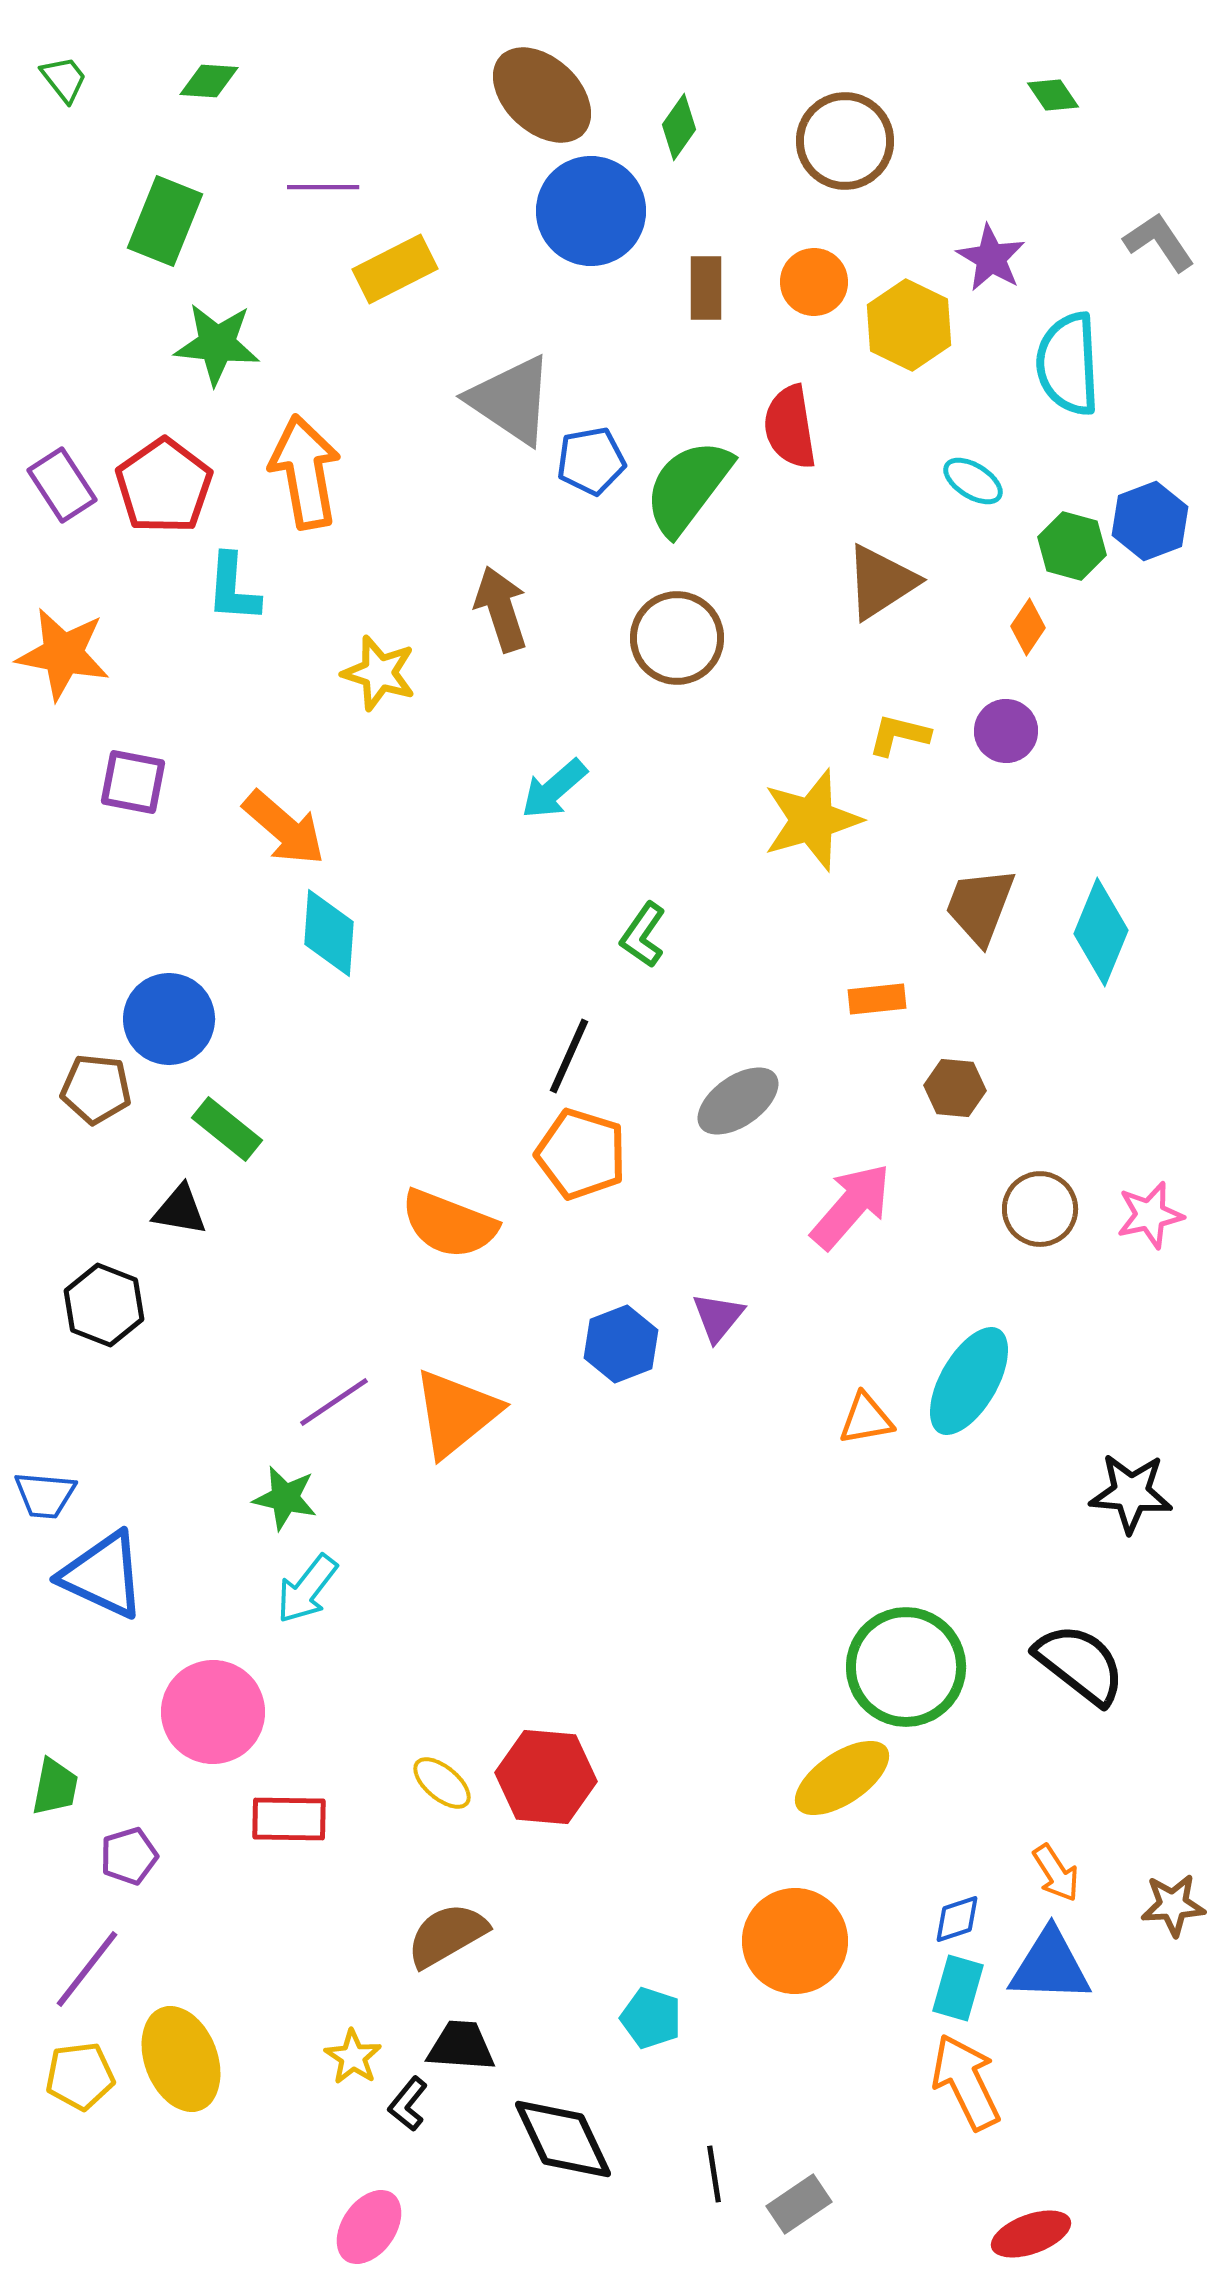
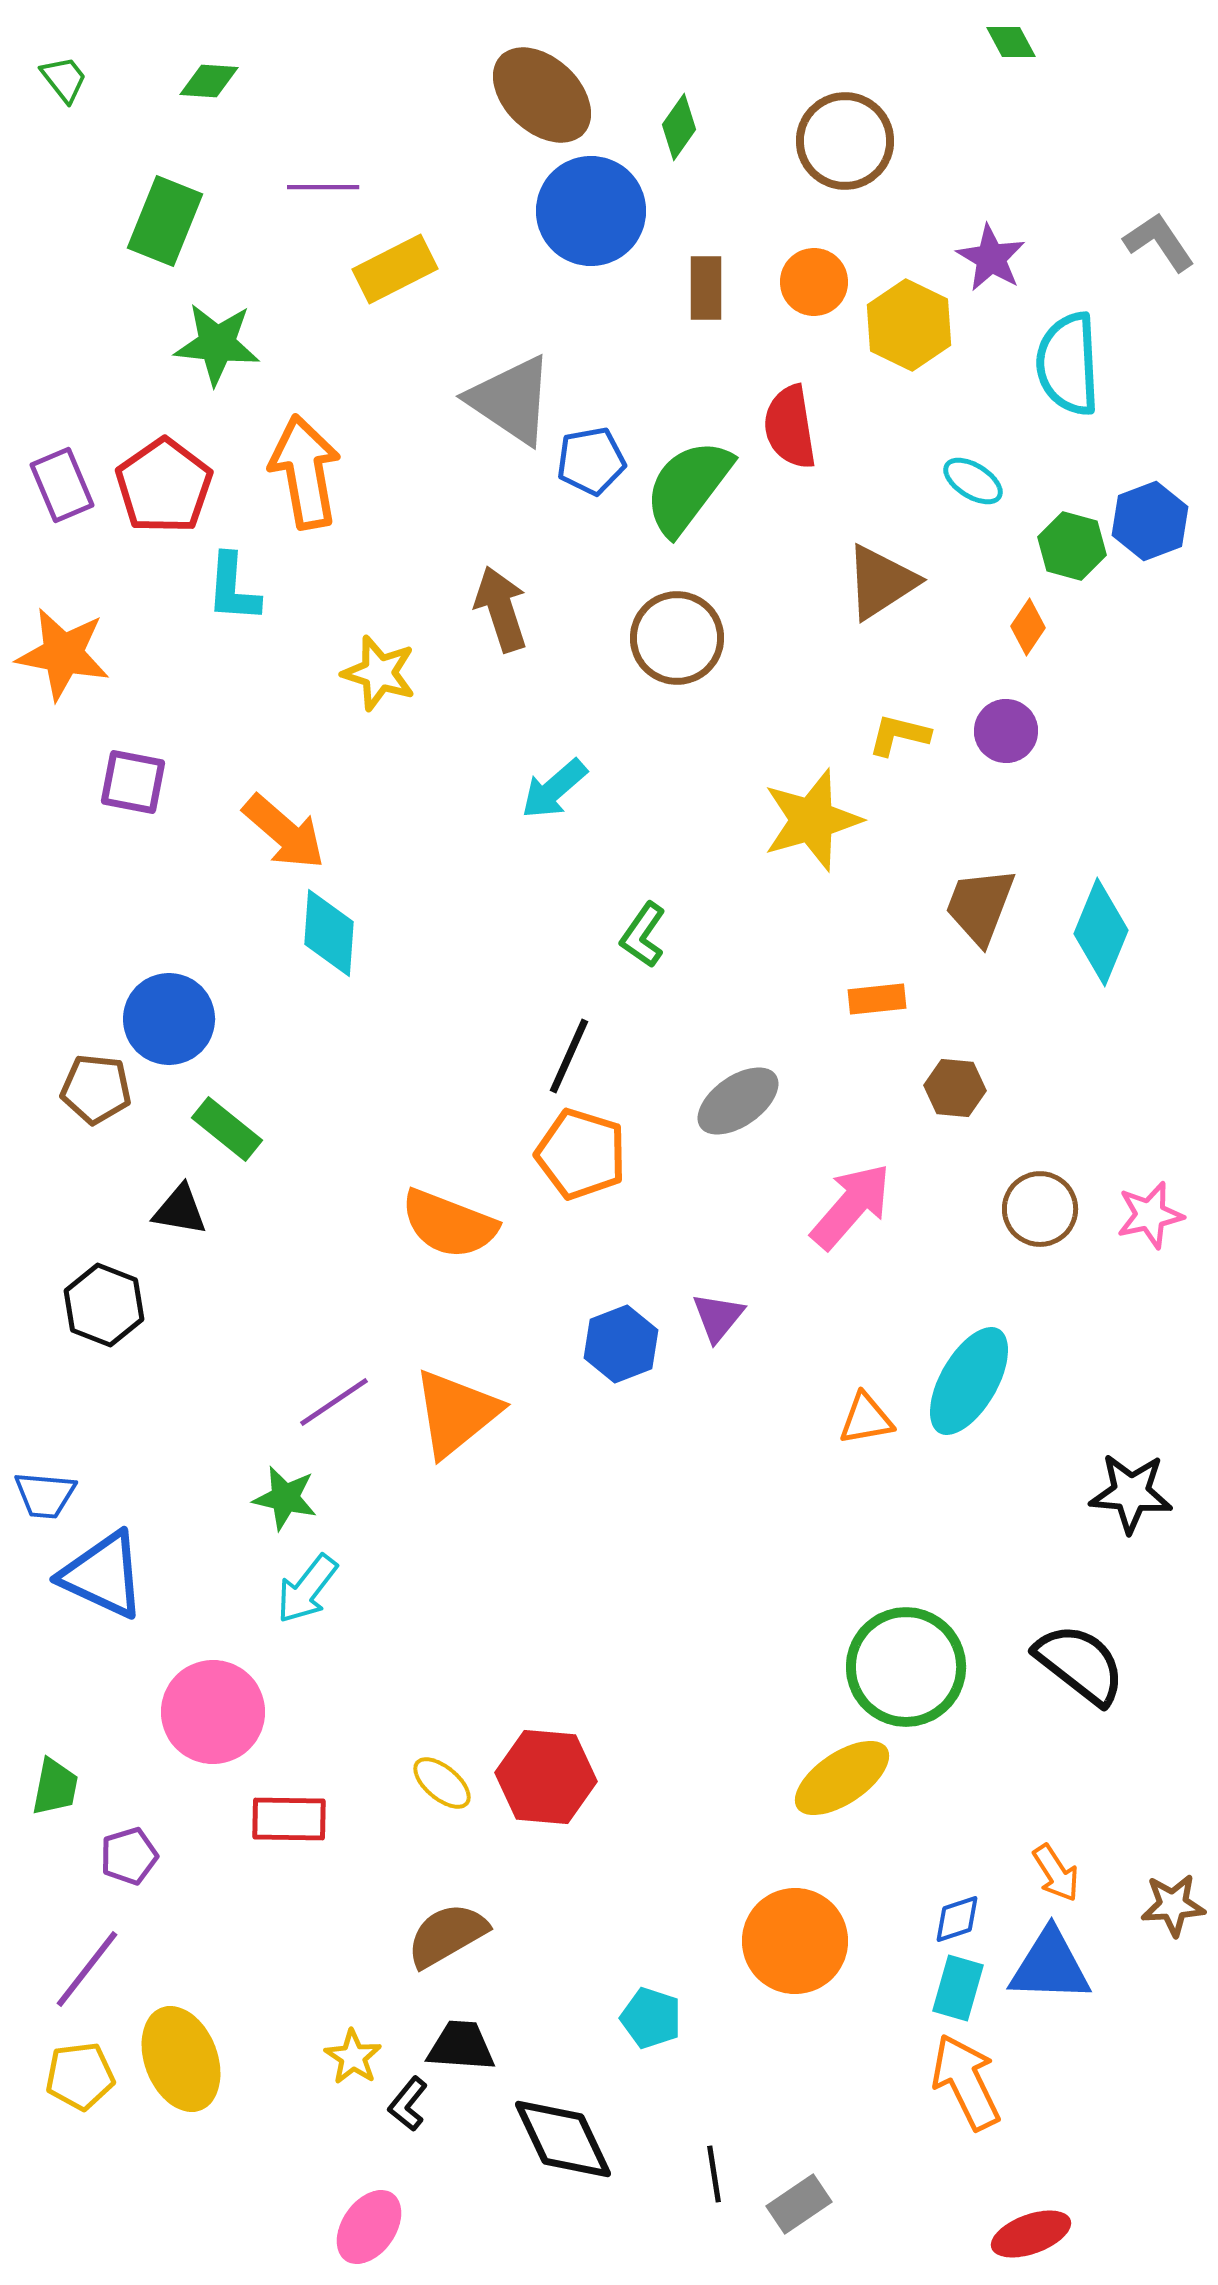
green diamond at (1053, 95): moved 42 px left, 53 px up; rotated 6 degrees clockwise
purple rectangle at (62, 485): rotated 10 degrees clockwise
orange arrow at (284, 828): moved 4 px down
